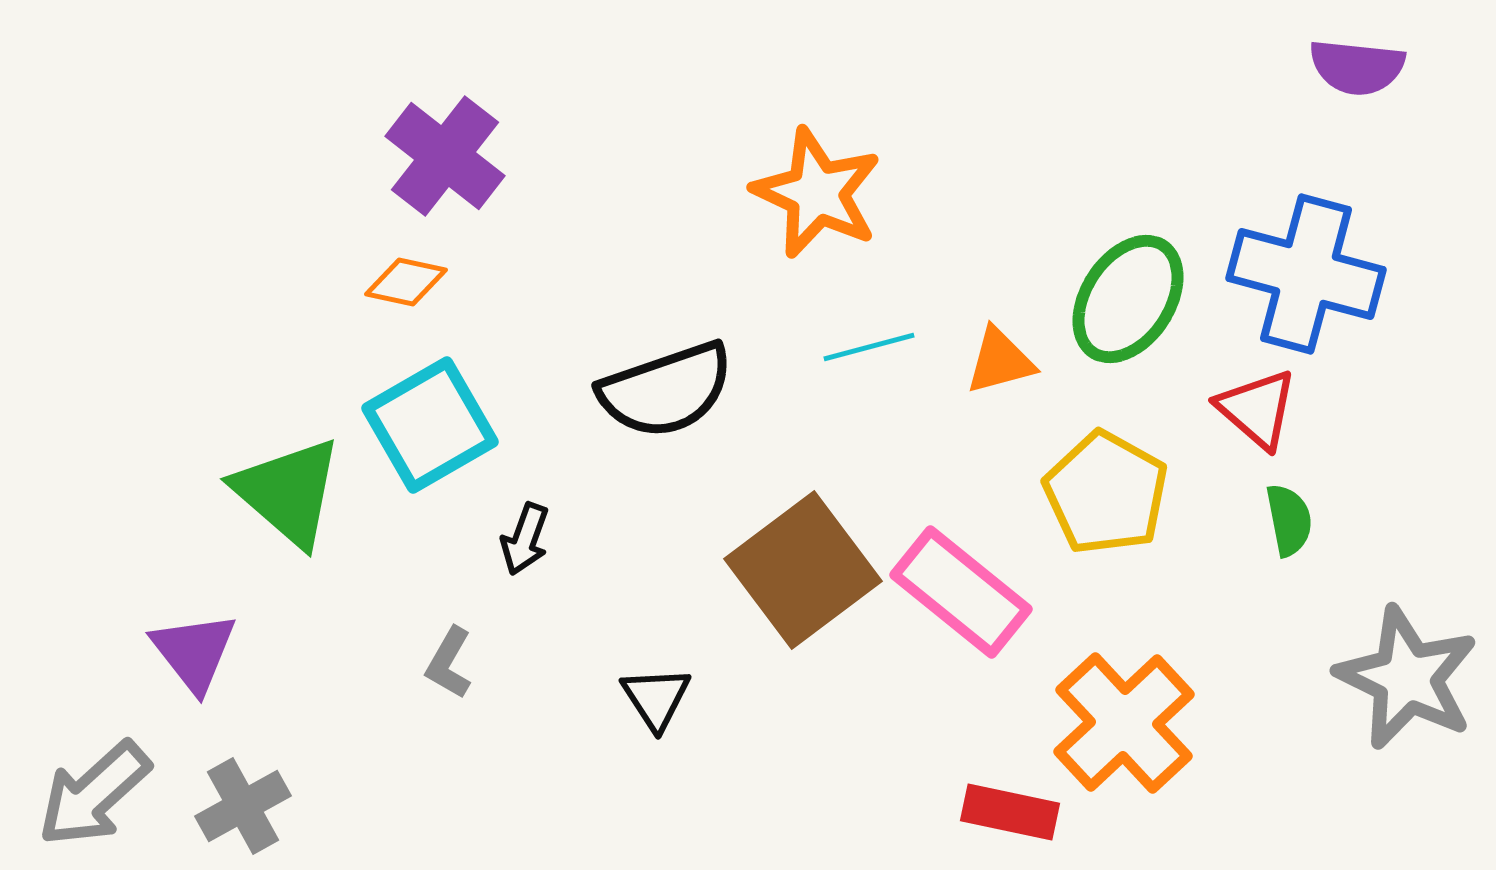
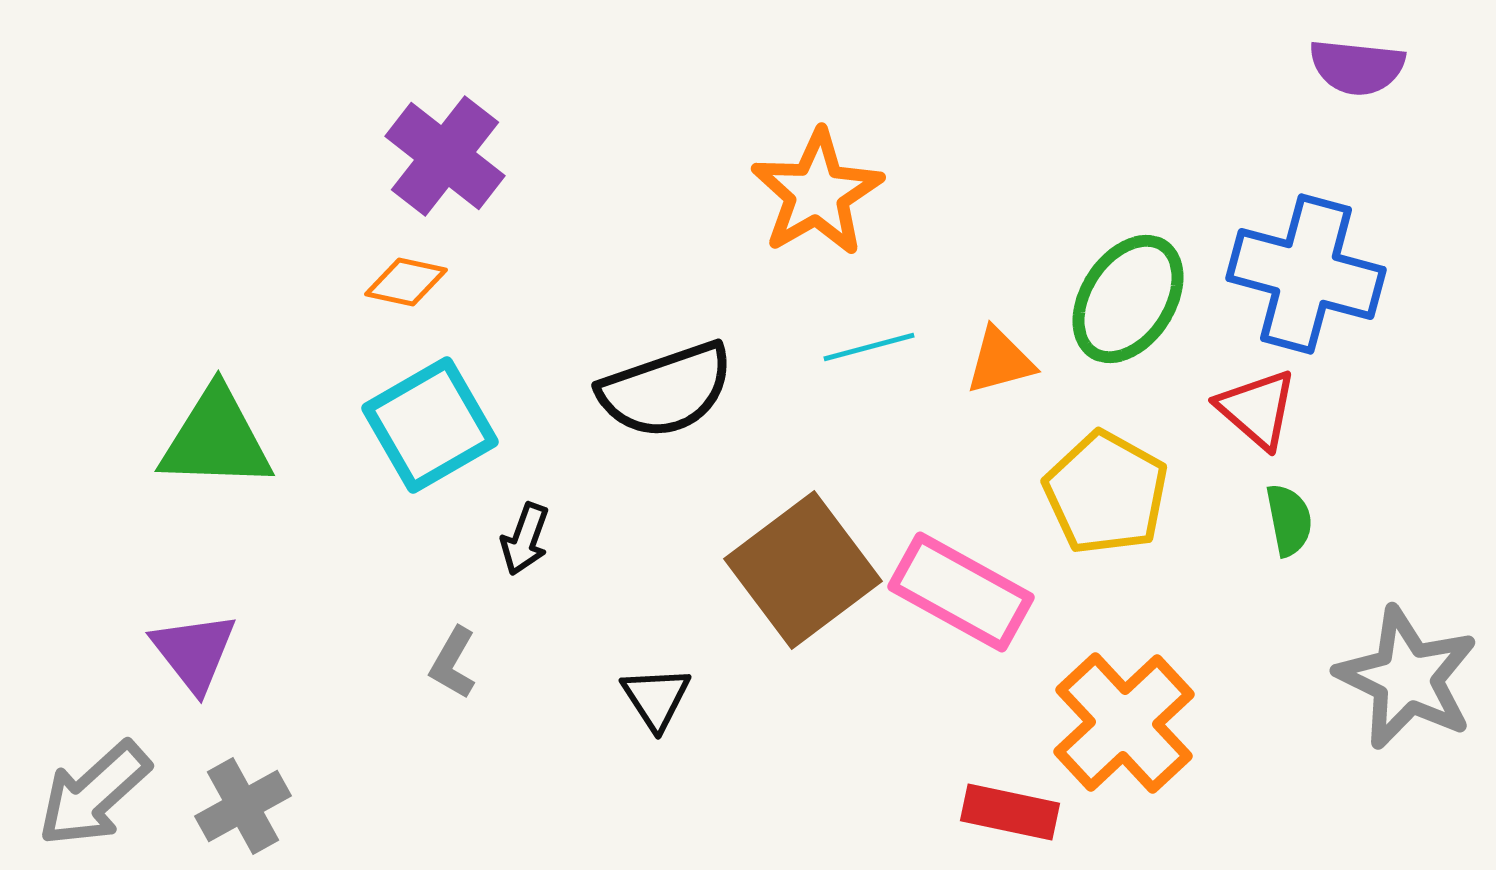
orange star: rotated 17 degrees clockwise
green triangle: moved 72 px left, 53 px up; rotated 39 degrees counterclockwise
pink rectangle: rotated 10 degrees counterclockwise
gray L-shape: moved 4 px right
